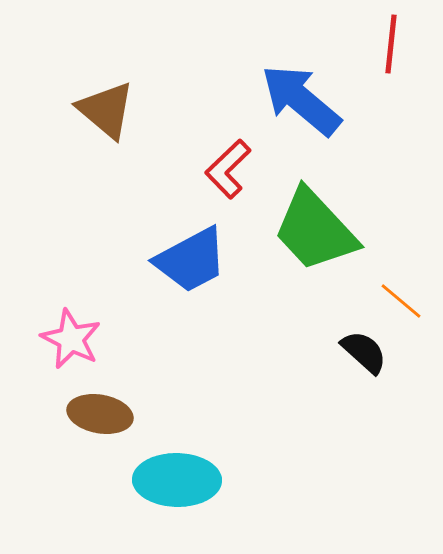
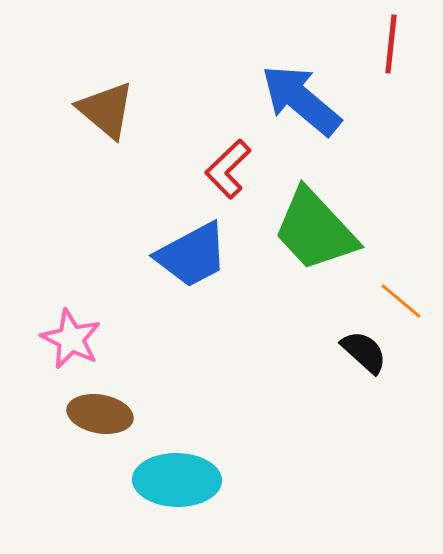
blue trapezoid: moved 1 px right, 5 px up
